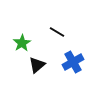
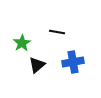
black line: rotated 21 degrees counterclockwise
blue cross: rotated 20 degrees clockwise
